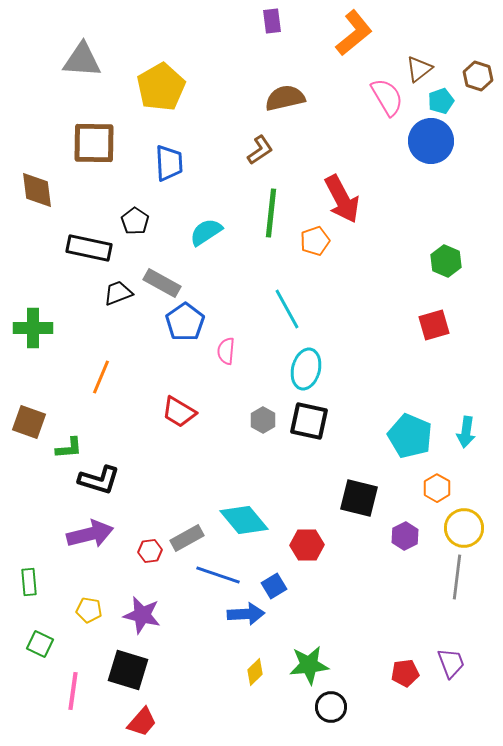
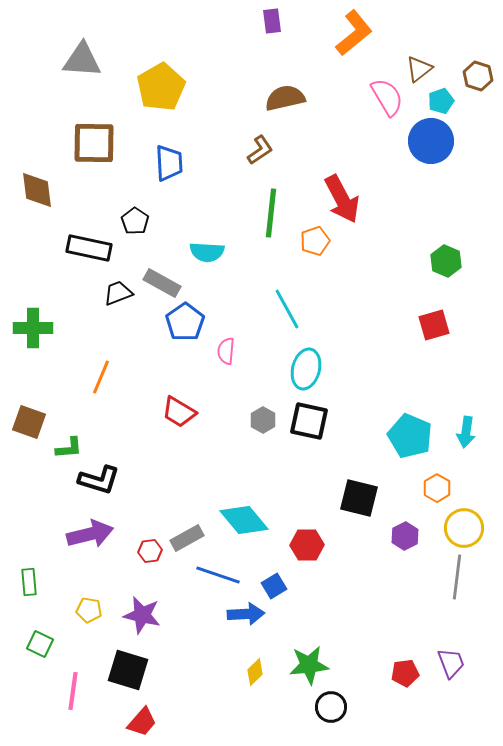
cyan semicircle at (206, 232): moved 1 px right, 20 px down; rotated 144 degrees counterclockwise
